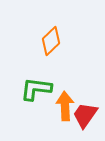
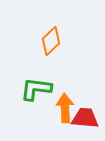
orange arrow: moved 2 px down
red trapezoid: moved 3 px down; rotated 60 degrees clockwise
